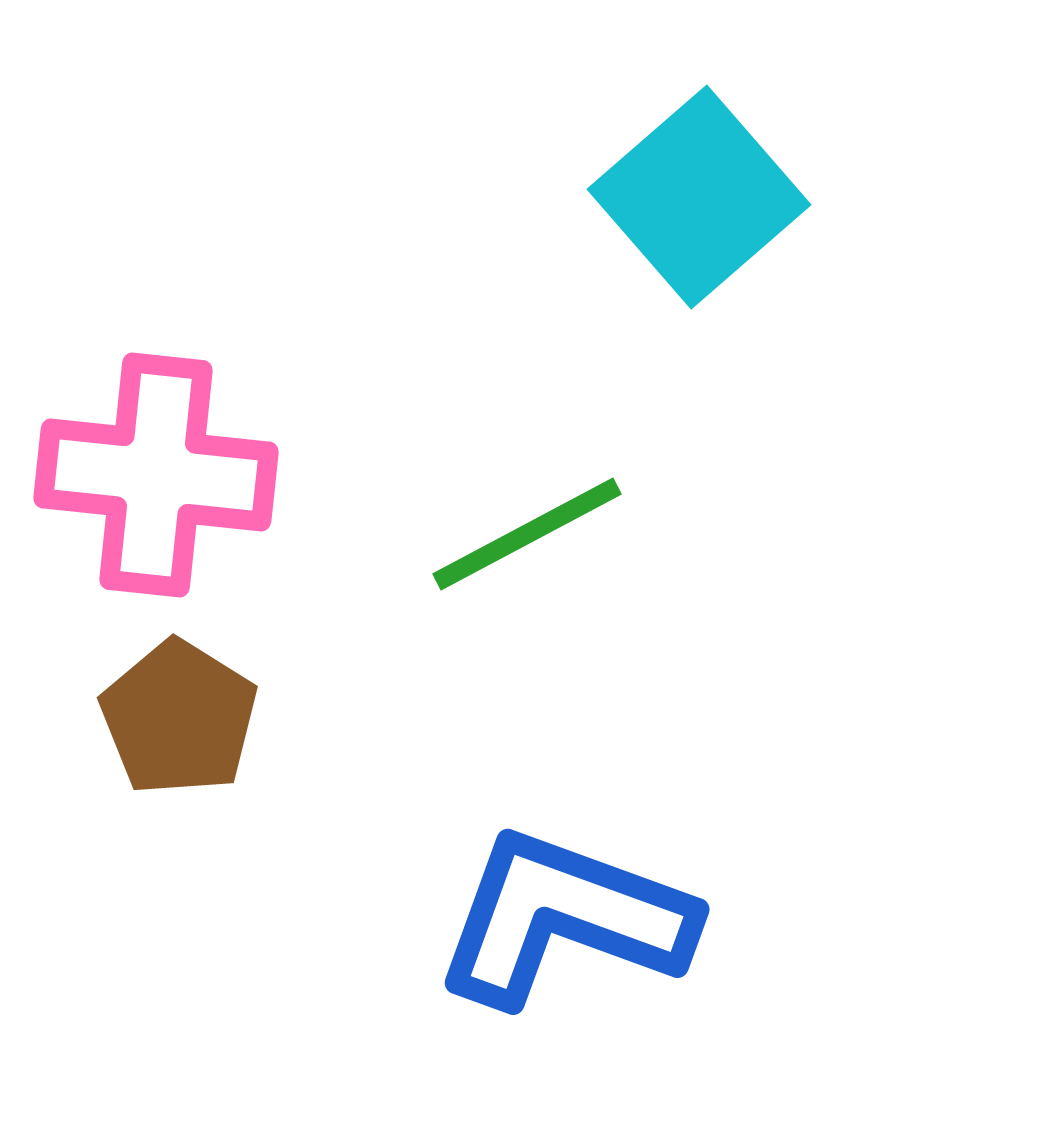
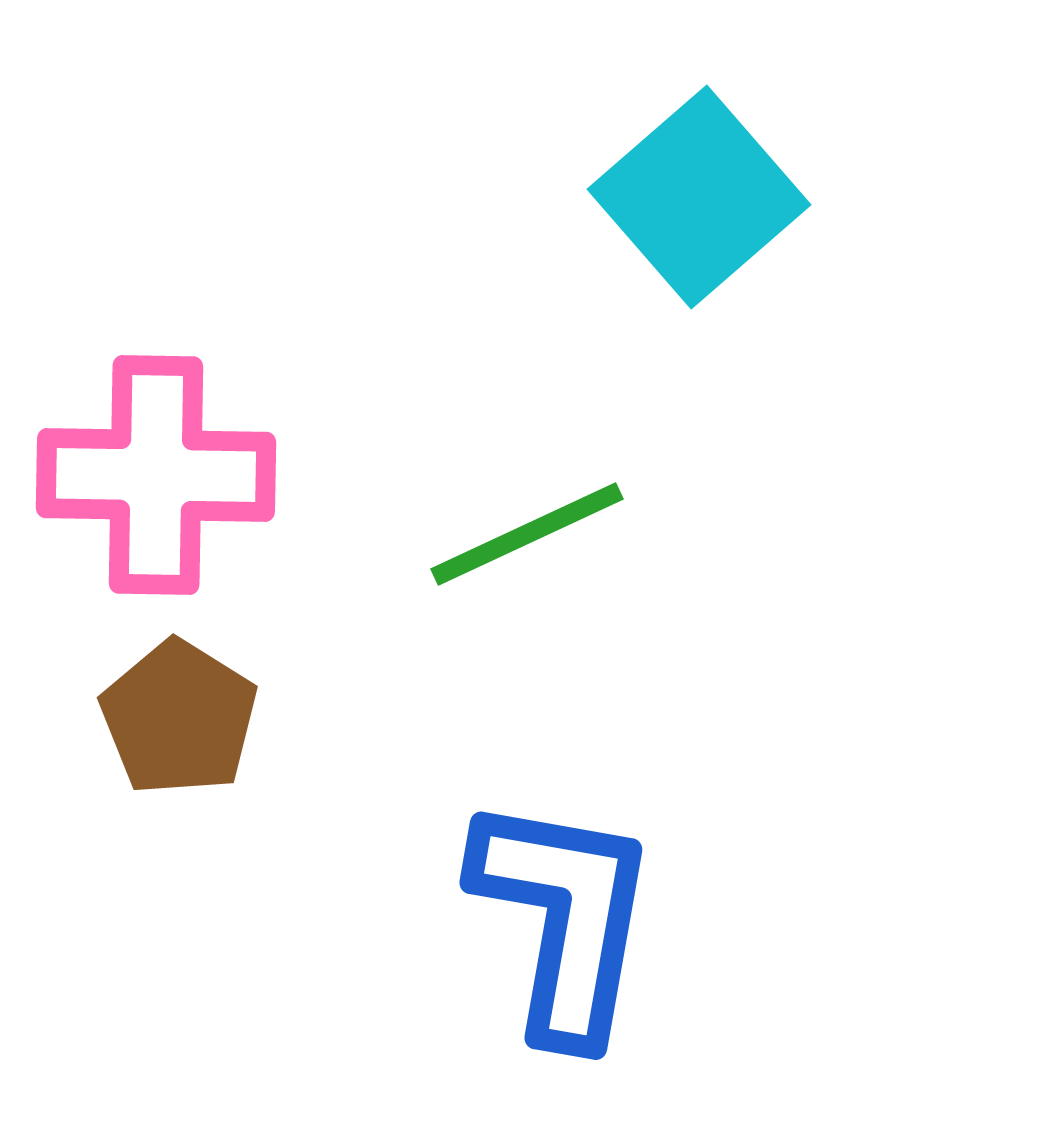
pink cross: rotated 5 degrees counterclockwise
green line: rotated 3 degrees clockwise
blue L-shape: rotated 80 degrees clockwise
